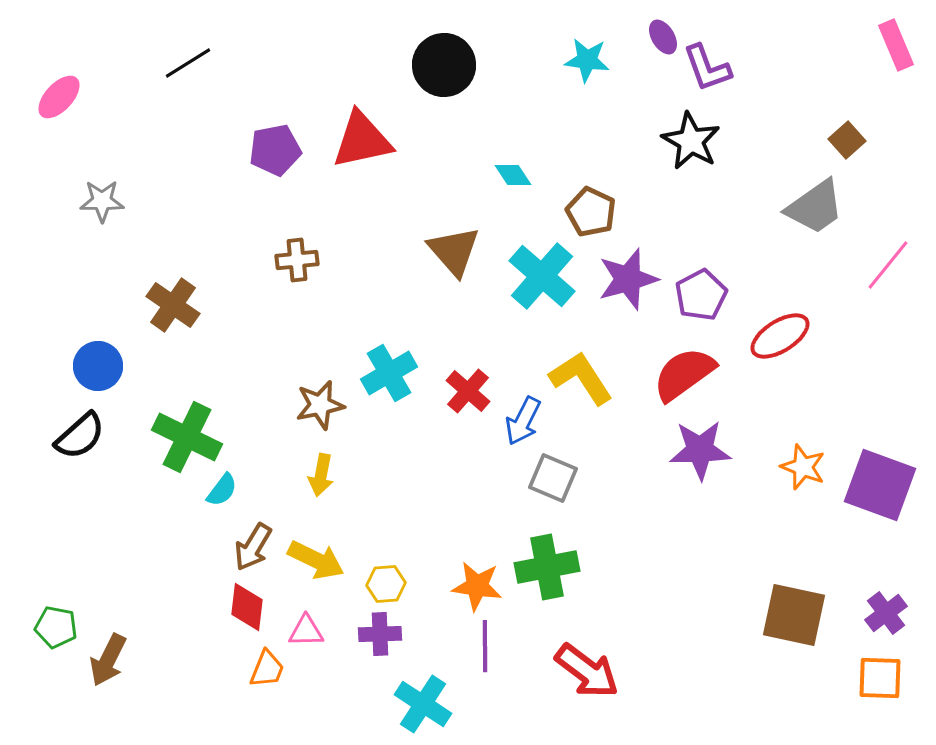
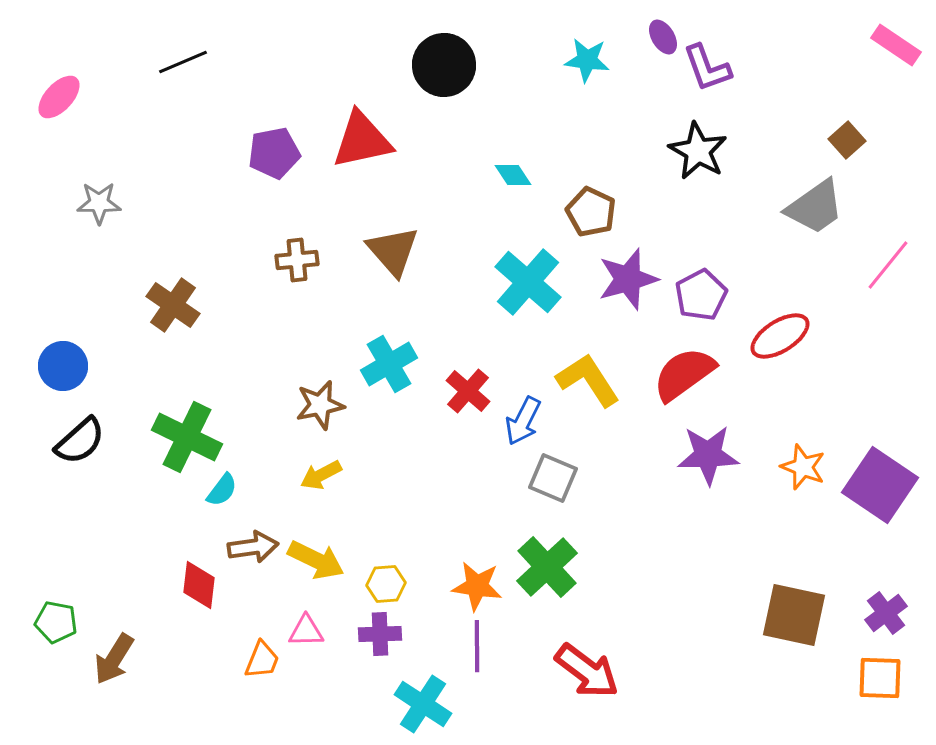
pink rectangle at (896, 45): rotated 33 degrees counterclockwise
black line at (188, 63): moved 5 px left, 1 px up; rotated 9 degrees clockwise
black star at (691, 141): moved 7 px right, 10 px down
purple pentagon at (275, 150): moved 1 px left, 3 px down
gray star at (102, 201): moved 3 px left, 2 px down
brown triangle at (454, 251): moved 61 px left
cyan cross at (542, 276): moved 14 px left, 6 px down
blue circle at (98, 366): moved 35 px left
cyan cross at (389, 373): moved 9 px up
yellow L-shape at (581, 378): moved 7 px right, 2 px down
black semicircle at (80, 436): moved 5 px down
purple star at (700, 450): moved 8 px right, 5 px down
yellow arrow at (321, 475): rotated 51 degrees clockwise
purple square at (880, 485): rotated 14 degrees clockwise
brown arrow at (253, 547): rotated 129 degrees counterclockwise
green cross at (547, 567): rotated 32 degrees counterclockwise
red diamond at (247, 607): moved 48 px left, 22 px up
green pentagon at (56, 627): moved 5 px up
purple line at (485, 646): moved 8 px left
brown arrow at (108, 660): moved 6 px right, 1 px up; rotated 6 degrees clockwise
orange trapezoid at (267, 669): moved 5 px left, 9 px up
